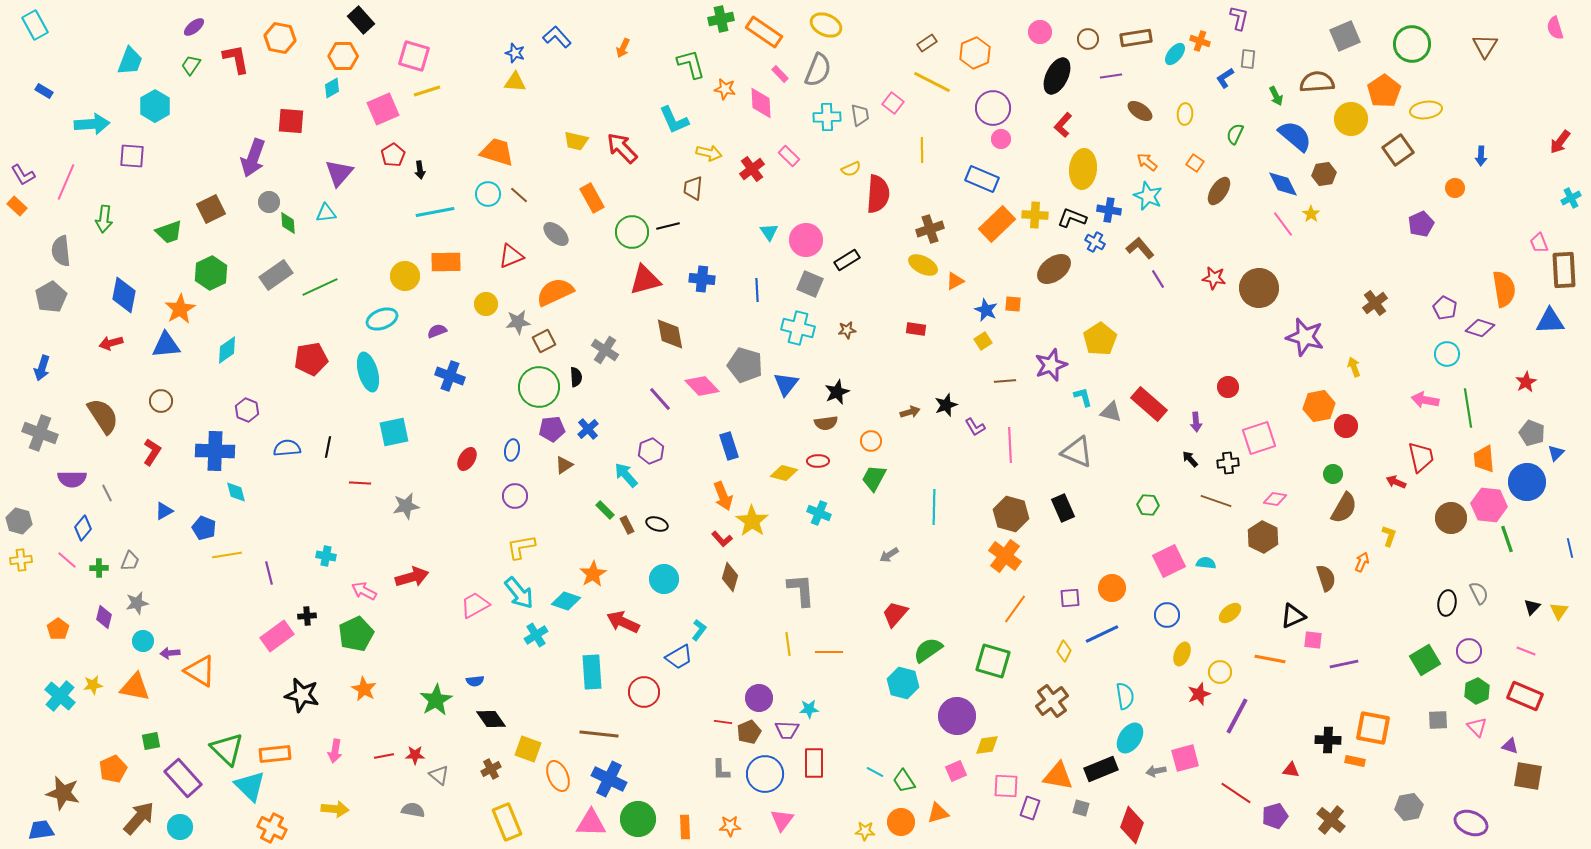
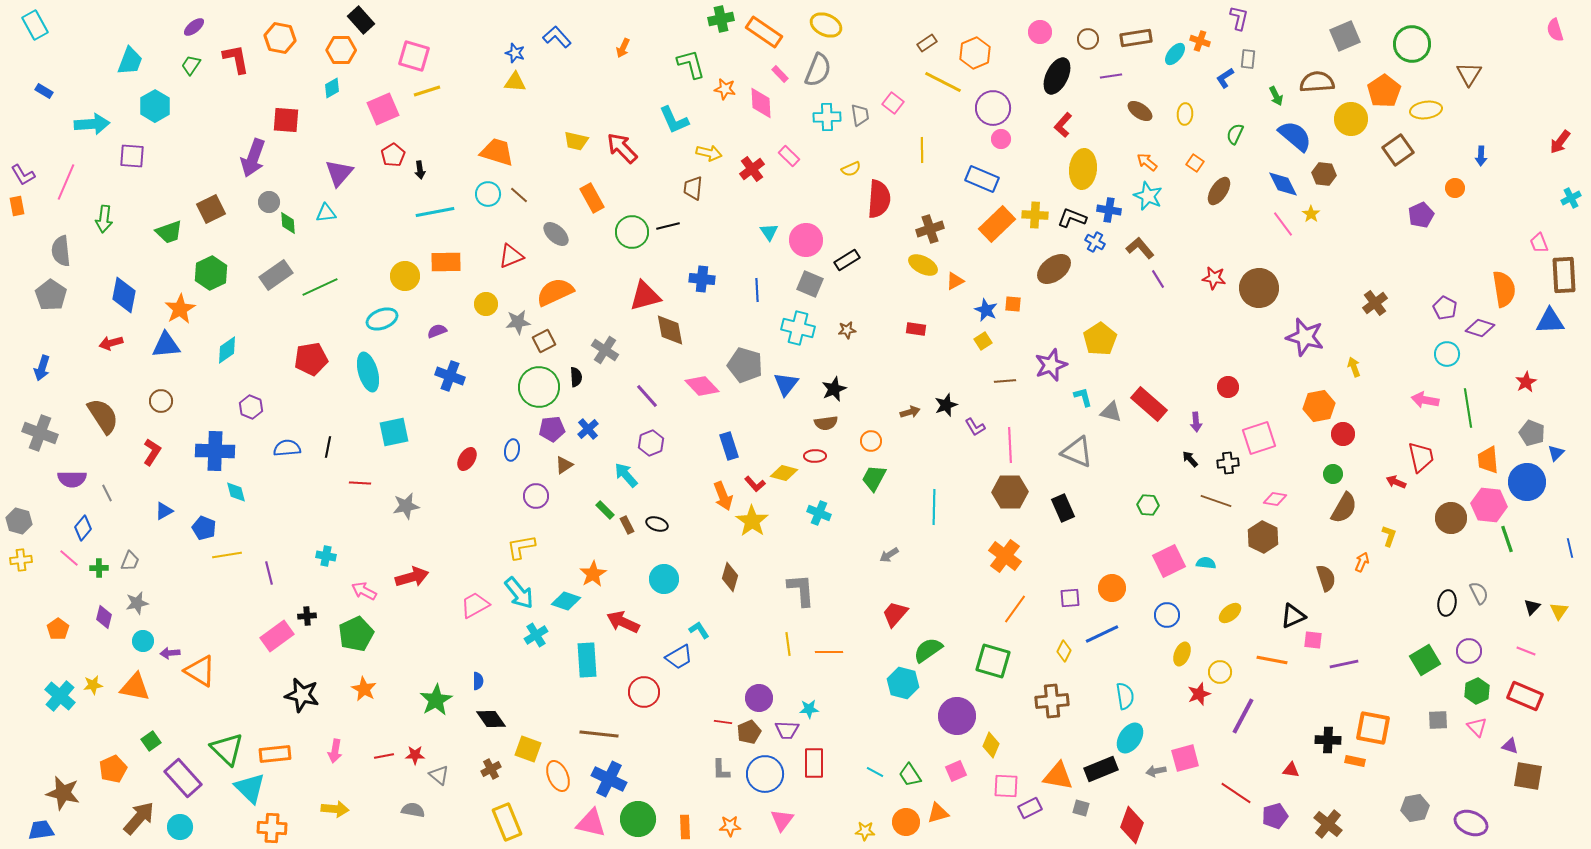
pink semicircle at (1555, 28): moved 2 px down
brown triangle at (1485, 46): moved 16 px left, 28 px down
orange hexagon at (343, 56): moved 2 px left, 6 px up
yellow line at (932, 82): moved 11 px right
red square at (291, 121): moved 5 px left, 1 px up
brown hexagon at (1324, 174): rotated 15 degrees clockwise
red semicircle at (878, 194): moved 1 px right, 5 px down
orange rectangle at (17, 206): rotated 36 degrees clockwise
purple pentagon at (1421, 224): moved 9 px up
brown rectangle at (1564, 270): moved 5 px down
red triangle at (645, 280): moved 16 px down
gray pentagon at (51, 297): moved 2 px up; rotated 8 degrees counterclockwise
brown diamond at (670, 334): moved 4 px up
black star at (837, 392): moved 3 px left, 3 px up
purple line at (660, 399): moved 13 px left, 3 px up
purple hexagon at (247, 410): moved 4 px right, 3 px up
red circle at (1346, 426): moved 3 px left, 8 px down
purple hexagon at (651, 451): moved 8 px up
orange trapezoid at (1484, 459): moved 4 px right, 1 px down
red ellipse at (818, 461): moved 3 px left, 5 px up
purple circle at (515, 496): moved 21 px right
brown hexagon at (1011, 514): moved 1 px left, 22 px up; rotated 16 degrees counterclockwise
red L-shape at (722, 539): moved 33 px right, 55 px up
pink line at (67, 560): moved 2 px right, 2 px up
cyan L-shape at (699, 630): rotated 70 degrees counterclockwise
orange line at (1270, 659): moved 2 px right, 1 px down
cyan rectangle at (592, 672): moved 5 px left, 12 px up
blue semicircle at (475, 681): moved 3 px right; rotated 84 degrees counterclockwise
brown cross at (1052, 701): rotated 32 degrees clockwise
purple line at (1237, 716): moved 6 px right
green square at (151, 741): rotated 24 degrees counterclockwise
yellow diamond at (987, 745): moved 4 px right; rotated 60 degrees counterclockwise
green trapezoid at (904, 781): moved 6 px right, 6 px up
cyan triangle at (250, 786): moved 2 px down
gray hexagon at (1409, 807): moved 6 px right, 1 px down
purple rectangle at (1030, 808): rotated 45 degrees clockwise
brown cross at (1331, 820): moved 3 px left, 4 px down
orange circle at (901, 822): moved 5 px right
pink triangle at (591, 823): rotated 12 degrees clockwise
orange cross at (272, 828): rotated 24 degrees counterclockwise
